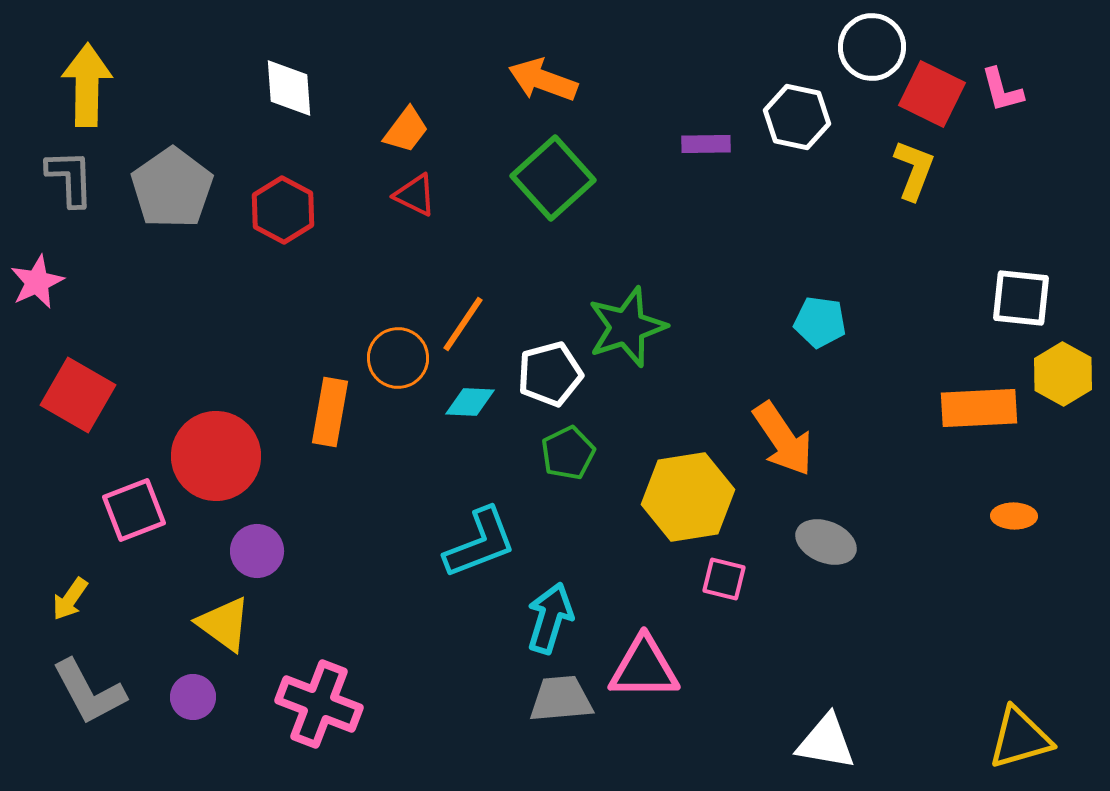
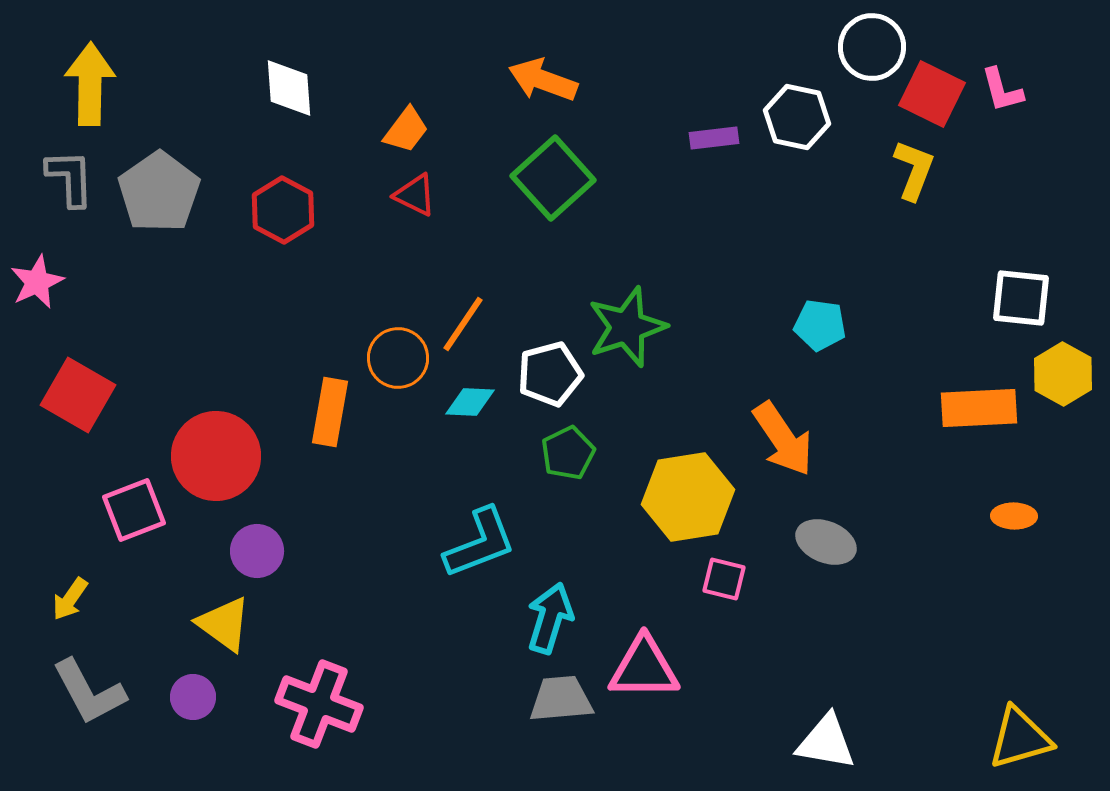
yellow arrow at (87, 85): moved 3 px right, 1 px up
purple rectangle at (706, 144): moved 8 px right, 6 px up; rotated 6 degrees counterclockwise
gray pentagon at (172, 188): moved 13 px left, 4 px down
cyan pentagon at (820, 322): moved 3 px down
